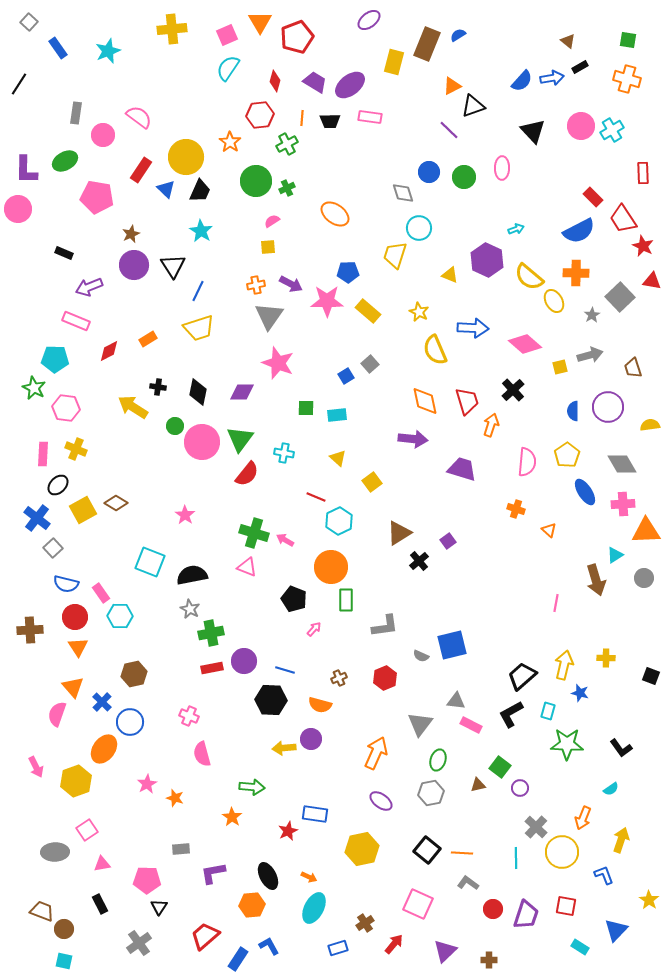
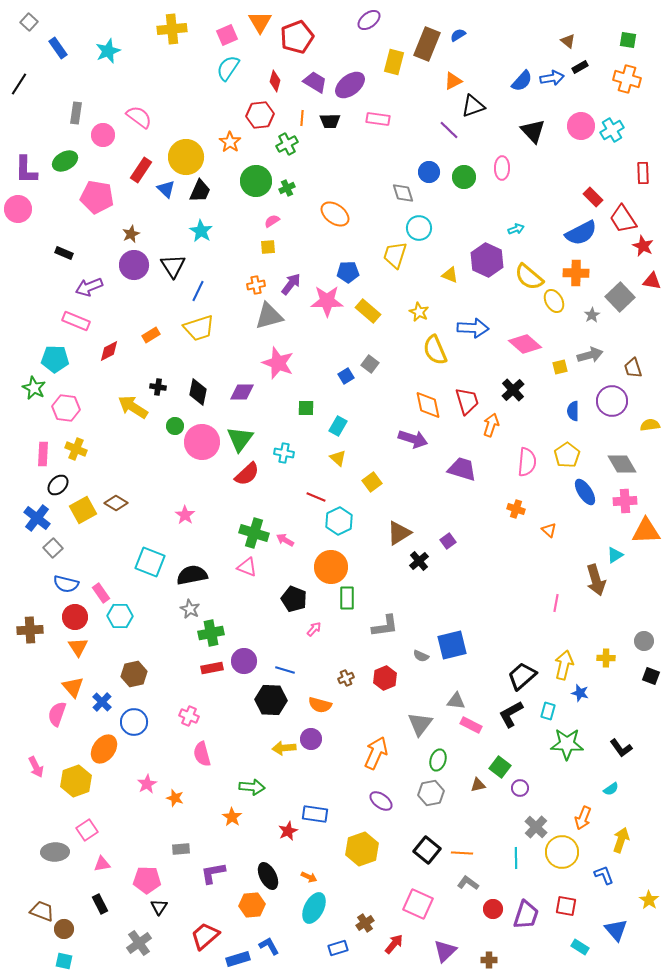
orange triangle at (452, 86): moved 1 px right, 5 px up
pink rectangle at (370, 117): moved 8 px right, 2 px down
blue semicircle at (579, 231): moved 2 px right, 2 px down
purple arrow at (291, 284): rotated 80 degrees counterclockwise
gray triangle at (269, 316): rotated 40 degrees clockwise
orange rectangle at (148, 339): moved 3 px right, 4 px up
gray square at (370, 364): rotated 12 degrees counterclockwise
orange diamond at (425, 401): moved 3 px right, 4 px down
purple circle at (608, 407): moved 4 px right, 6 px up
cyan rectangle at (337, 415): moved 1 px right, 11 px down; rotated 54 degrees counterclockwise
purple arrow at (413, 439): rotated 12 degrees clockwise
red semicircle at (247, 474): rotated 8 degrees clockwise
pink cross at (623, 504): moved 2 px right, 3 px up
gray circle at (644, 578): moved 63 px down
green rectangle at (346, 600): moved 1 px right, 2 px up
brown cross at (339, 678): moved 7 px right
blue circle at (130, 722): moved 4 px right
yellow hexagon at (362, 849): rotated 8 degrees counterclockwise
blue triangle at (616, 930): rotated 25 degrees counterclockwise
blue rectangle at (238, 959): rotated 40 degrees clockwise
